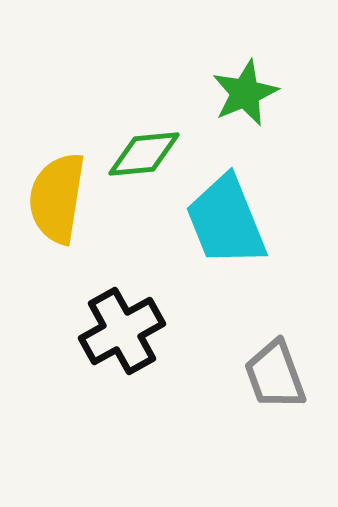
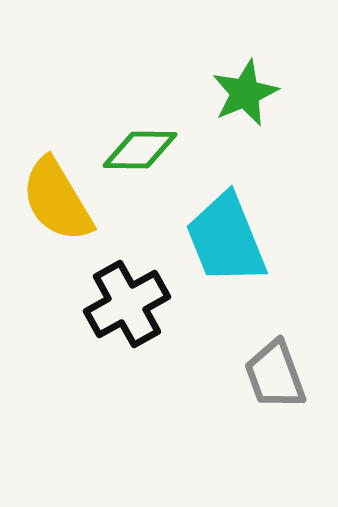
green diamond: moved 4 px left, 4 px up; rotated 6 degrees clockwise
yellow semicircle: moved 2 px down; rotated 40 degrees counterclockwise
cyan trapezoid: moved 18 px down
black cross: moved 5 px right, 27 px up
